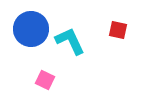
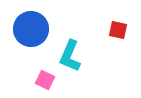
cyan L-shape: moved 15 px down; rotated 132 degrees counterclockwise
